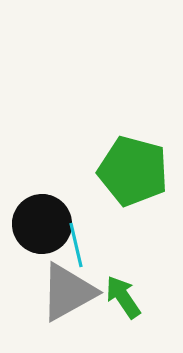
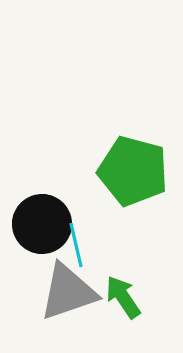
gray triangle: rotated 10 degrees clockwise
